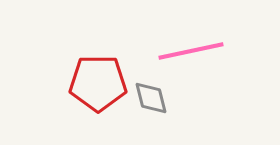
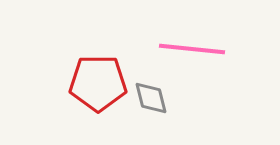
pink line: moved 1 px right, 2 px up; rotated 18 degrees clockwise
